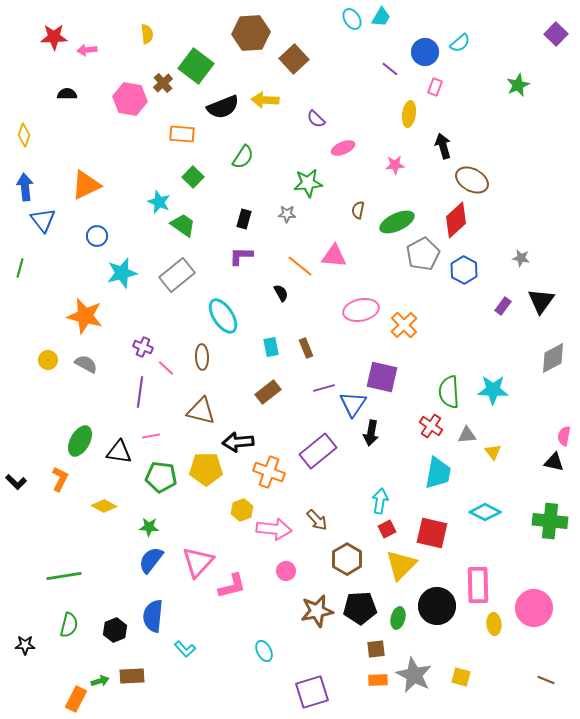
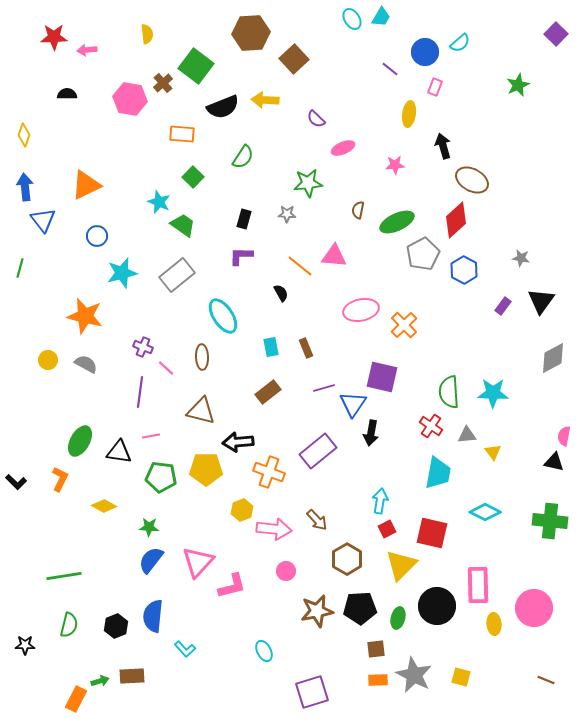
cyan star at (493, 390): moved 3 px down
black hexagon at (115, 630): moved 1 px right, 4 px up
